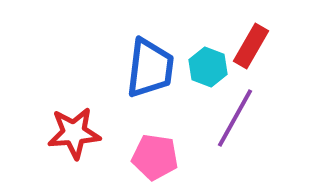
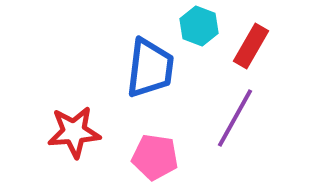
cyan hexagon: moved 9 px left, 41 px up
red star: moved 1 px up
